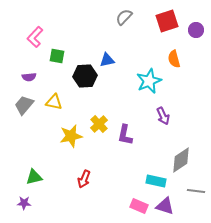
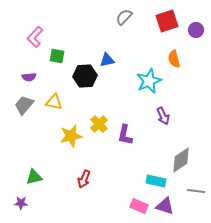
purple star: moved 3 px left
